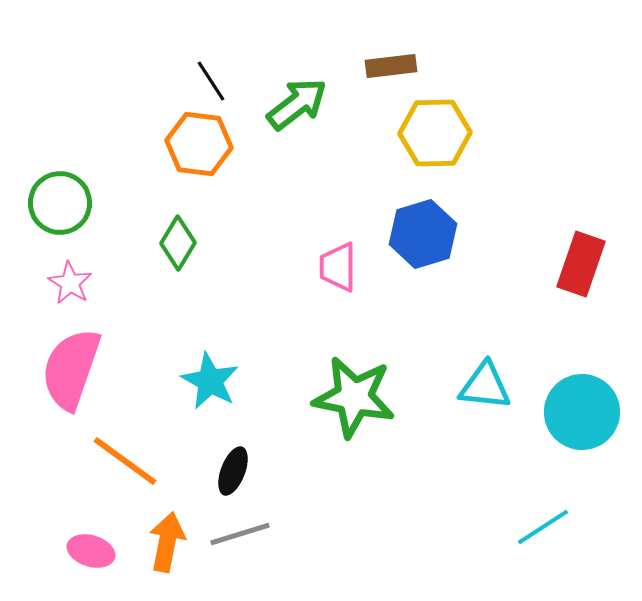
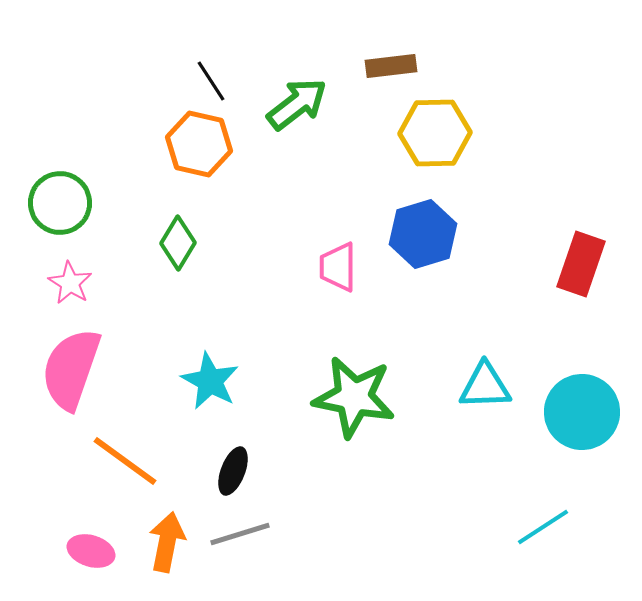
orange hexagon: rotated 6 degrees clockwise
cyan triangle: rotated 8 degrees counterclockwise
